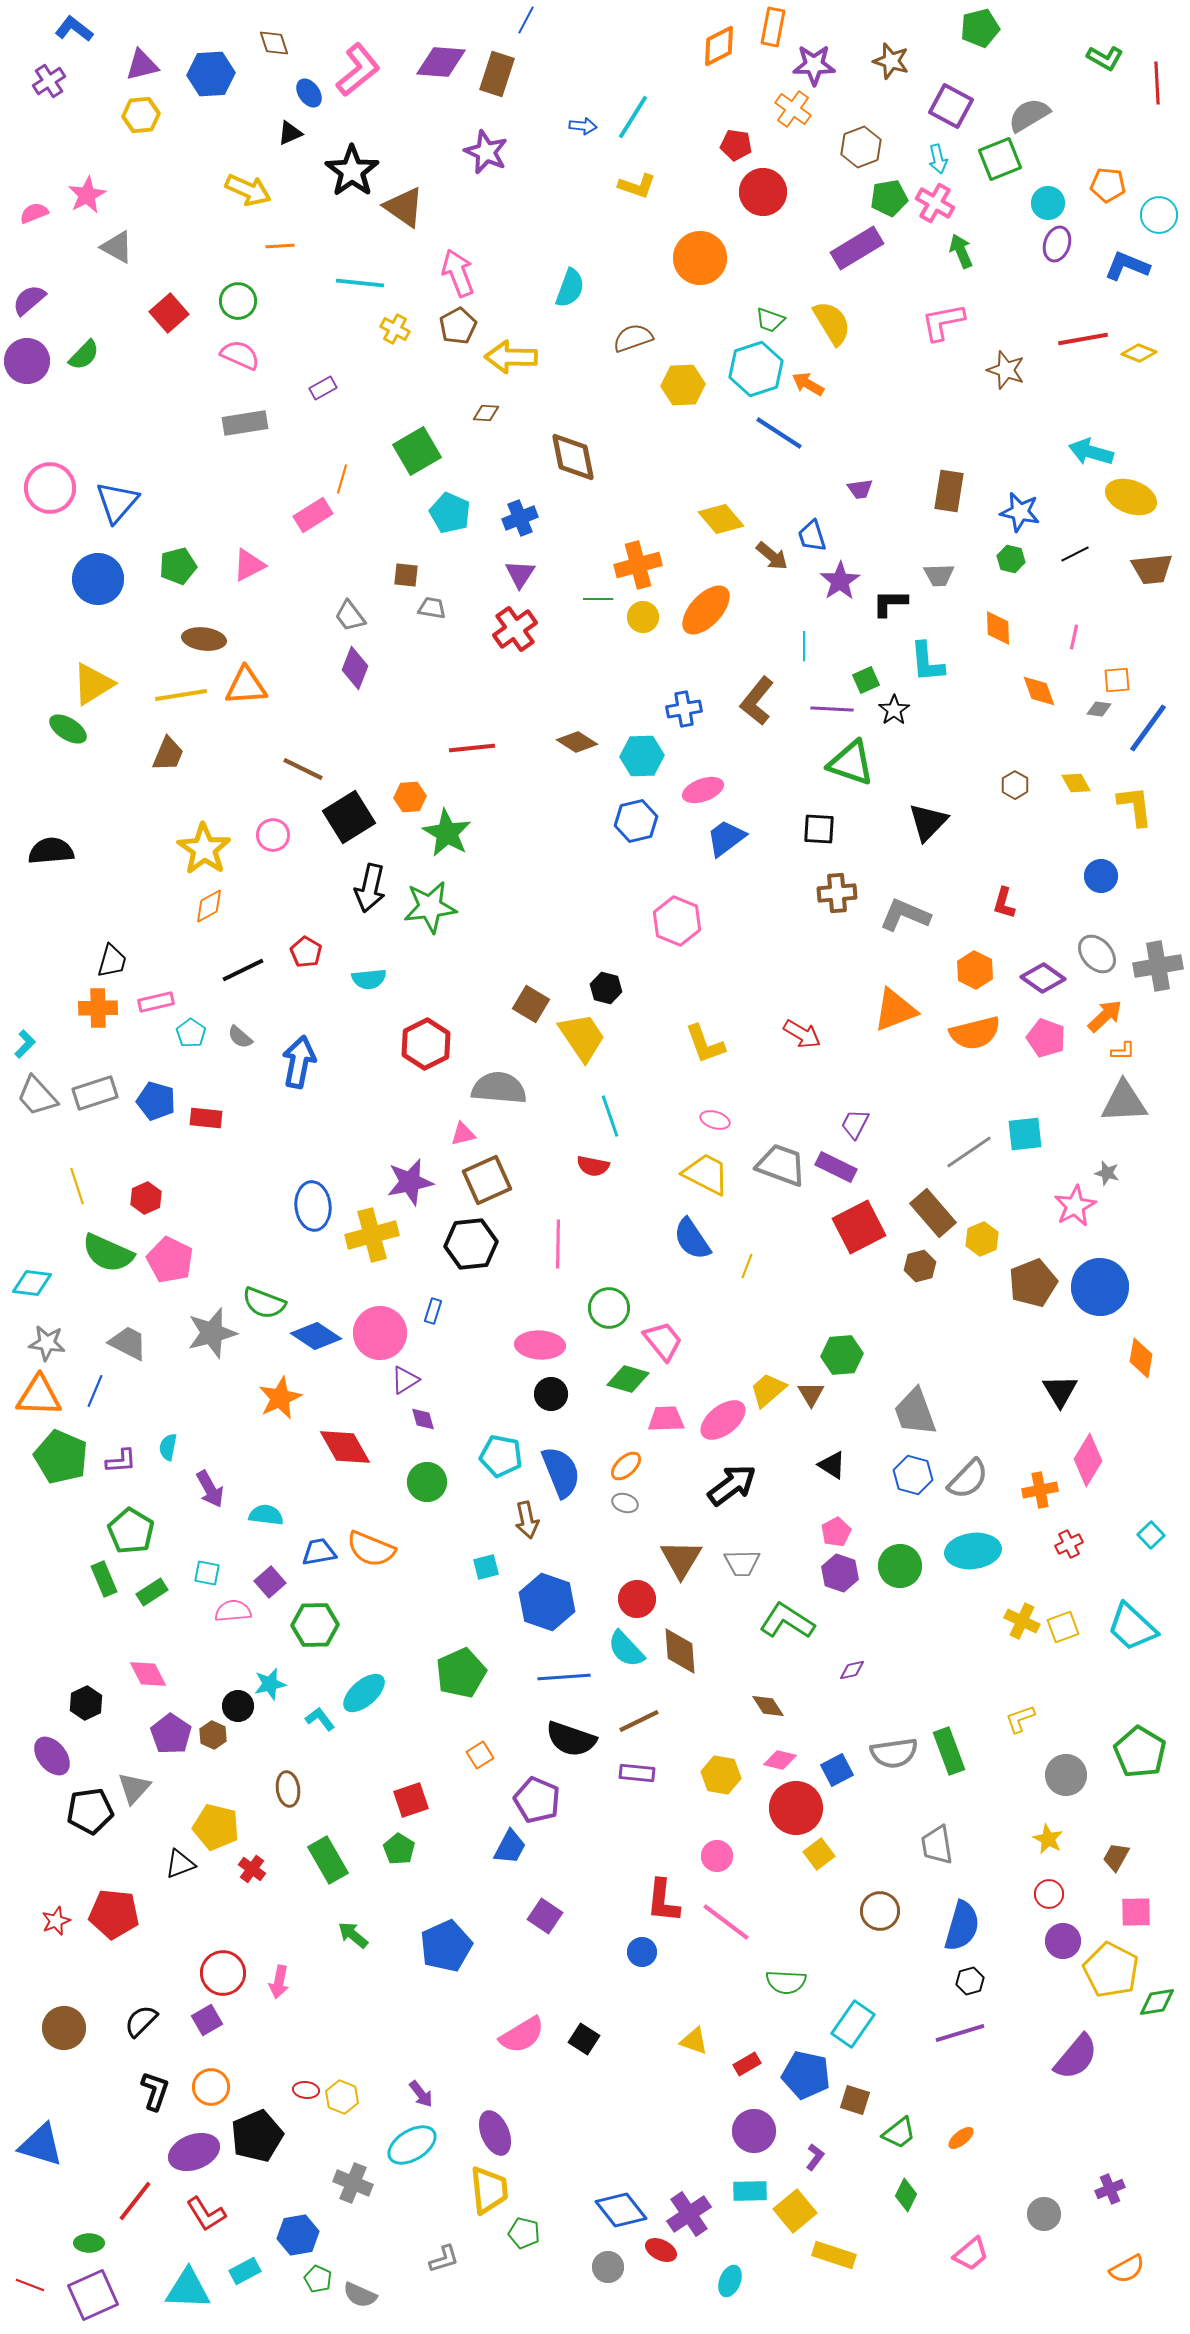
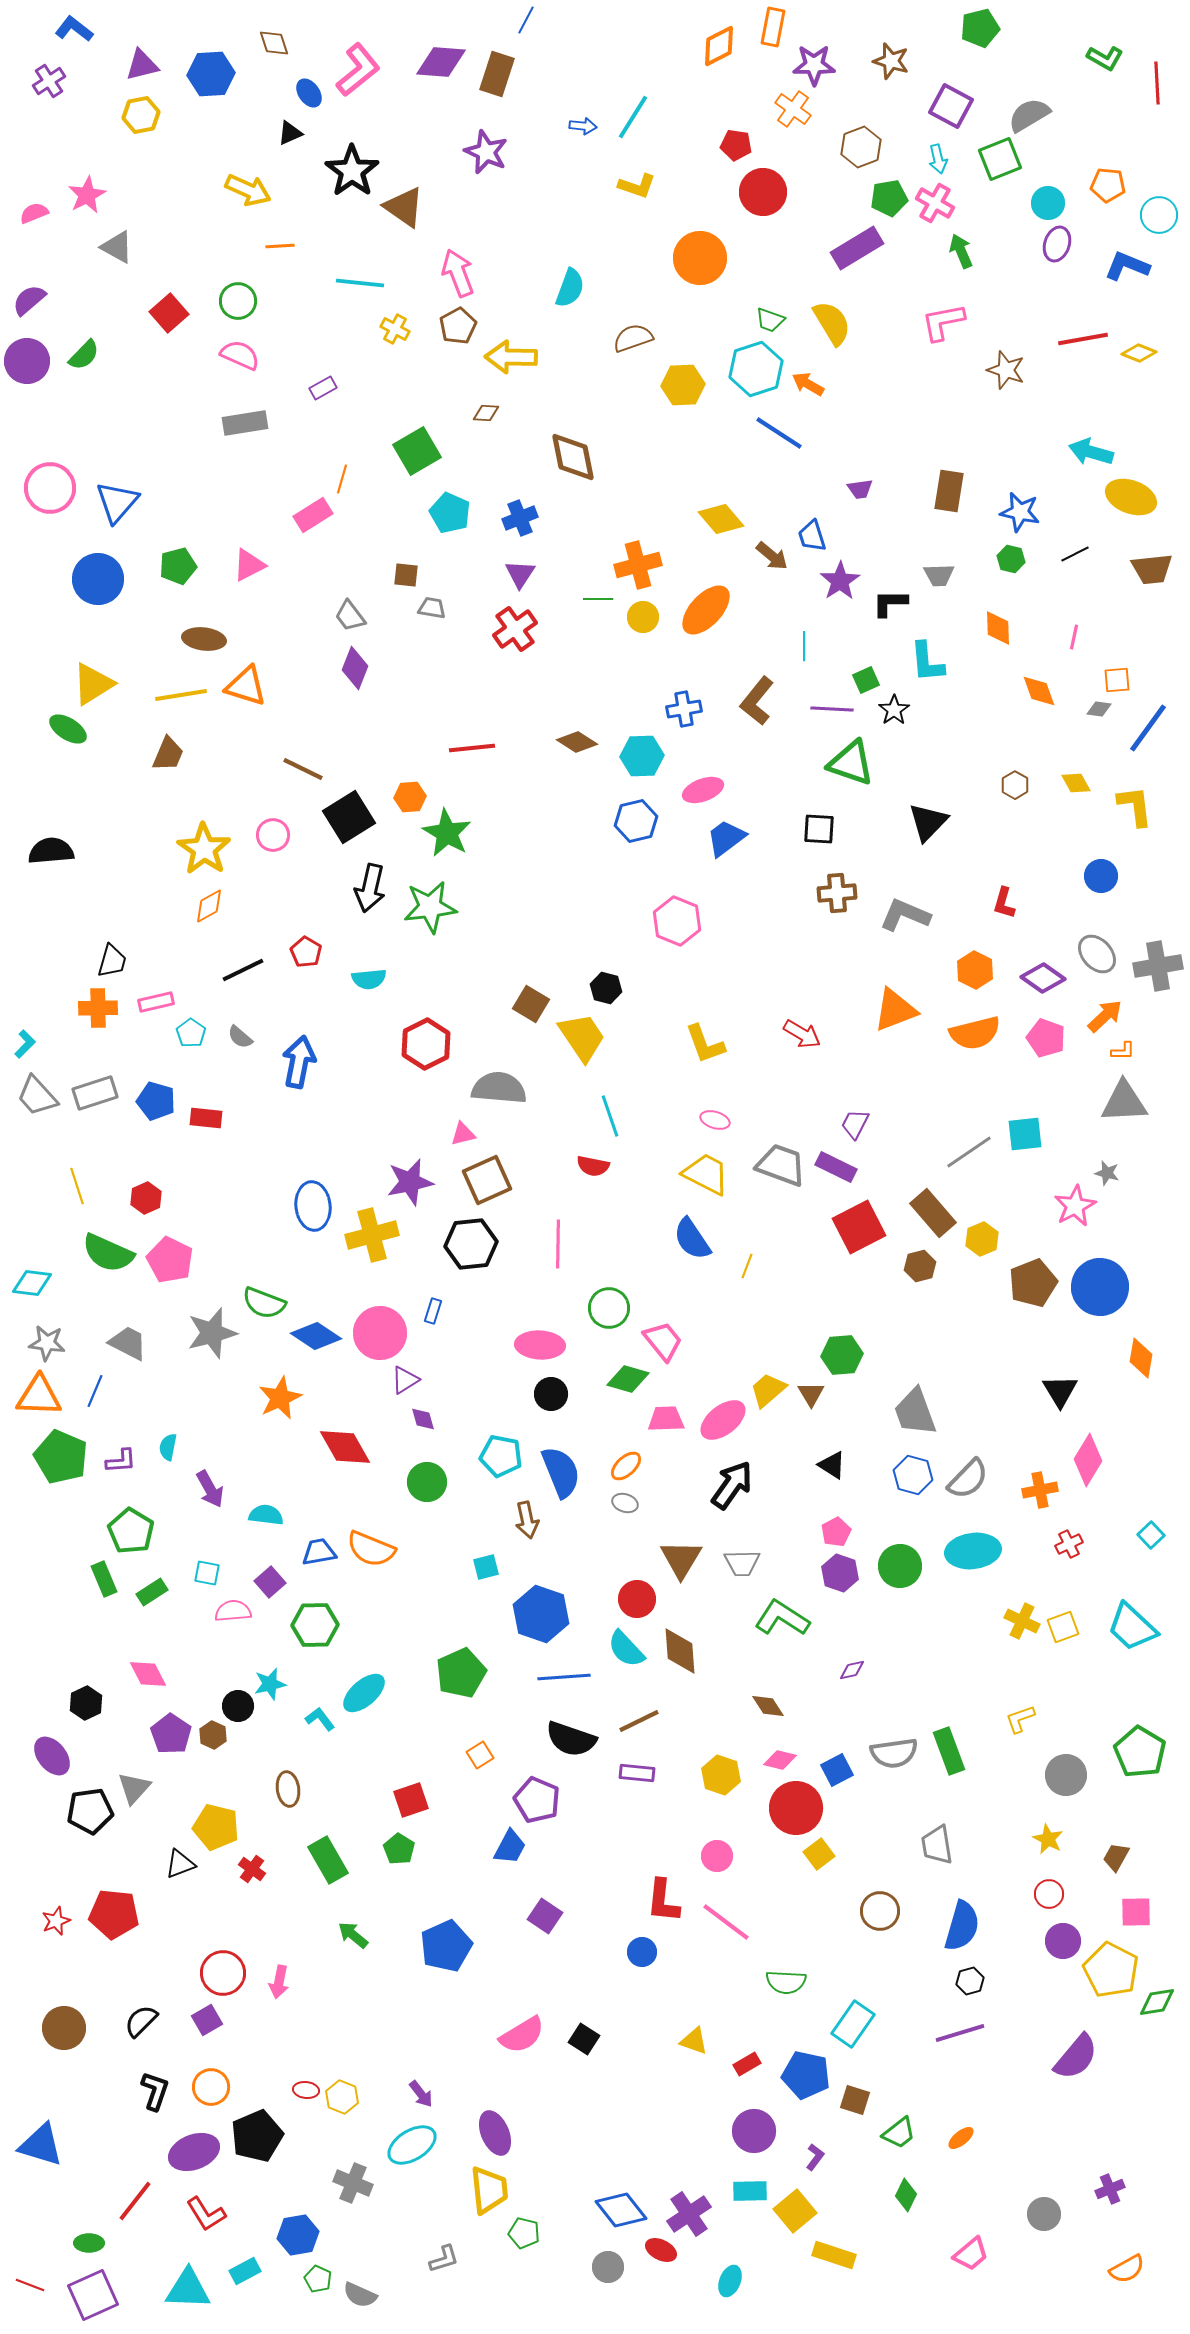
yellow hexagon at (141, 115): rotated 6 degrees counterclockwise
orange triangle at (246, 686): rotated 21 degrees clockwise
black arrow at (732, 1485): rotated 18 degrees counterclockwise
blue hexagon at (547, 1602): moved 6 px left, 12 px down
green L-shape at (787, 1621): moved 5 px left, 3 px up
yellow hexagon at (721, 1775): rotated 9 degrees clockwise
